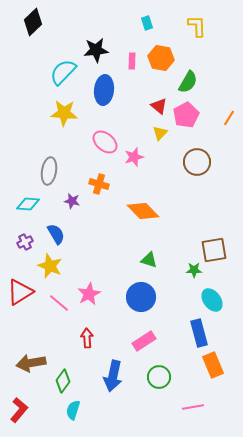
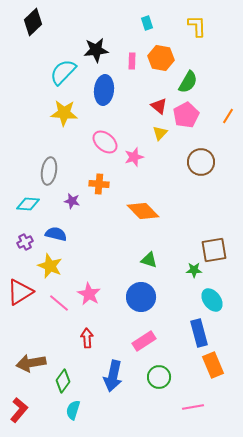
orange line at (229, 118): moved 1 px left, 2 px up
brown circle at (197, 162): moved 4 px right
orange cross at (99, 184): rotated 12 degrees counterclockwise
blue semicircle at (56, 234): rotated 45 degrees counterclockwise
pink star at (89, 294): rotated 15 degrees counterclockwise
